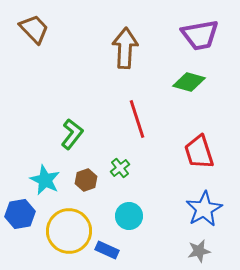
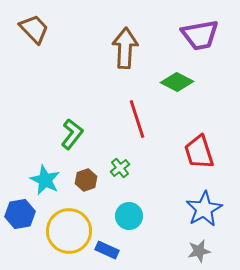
green diamond: moved 12 px left; rotated 12 degrees clockwise
